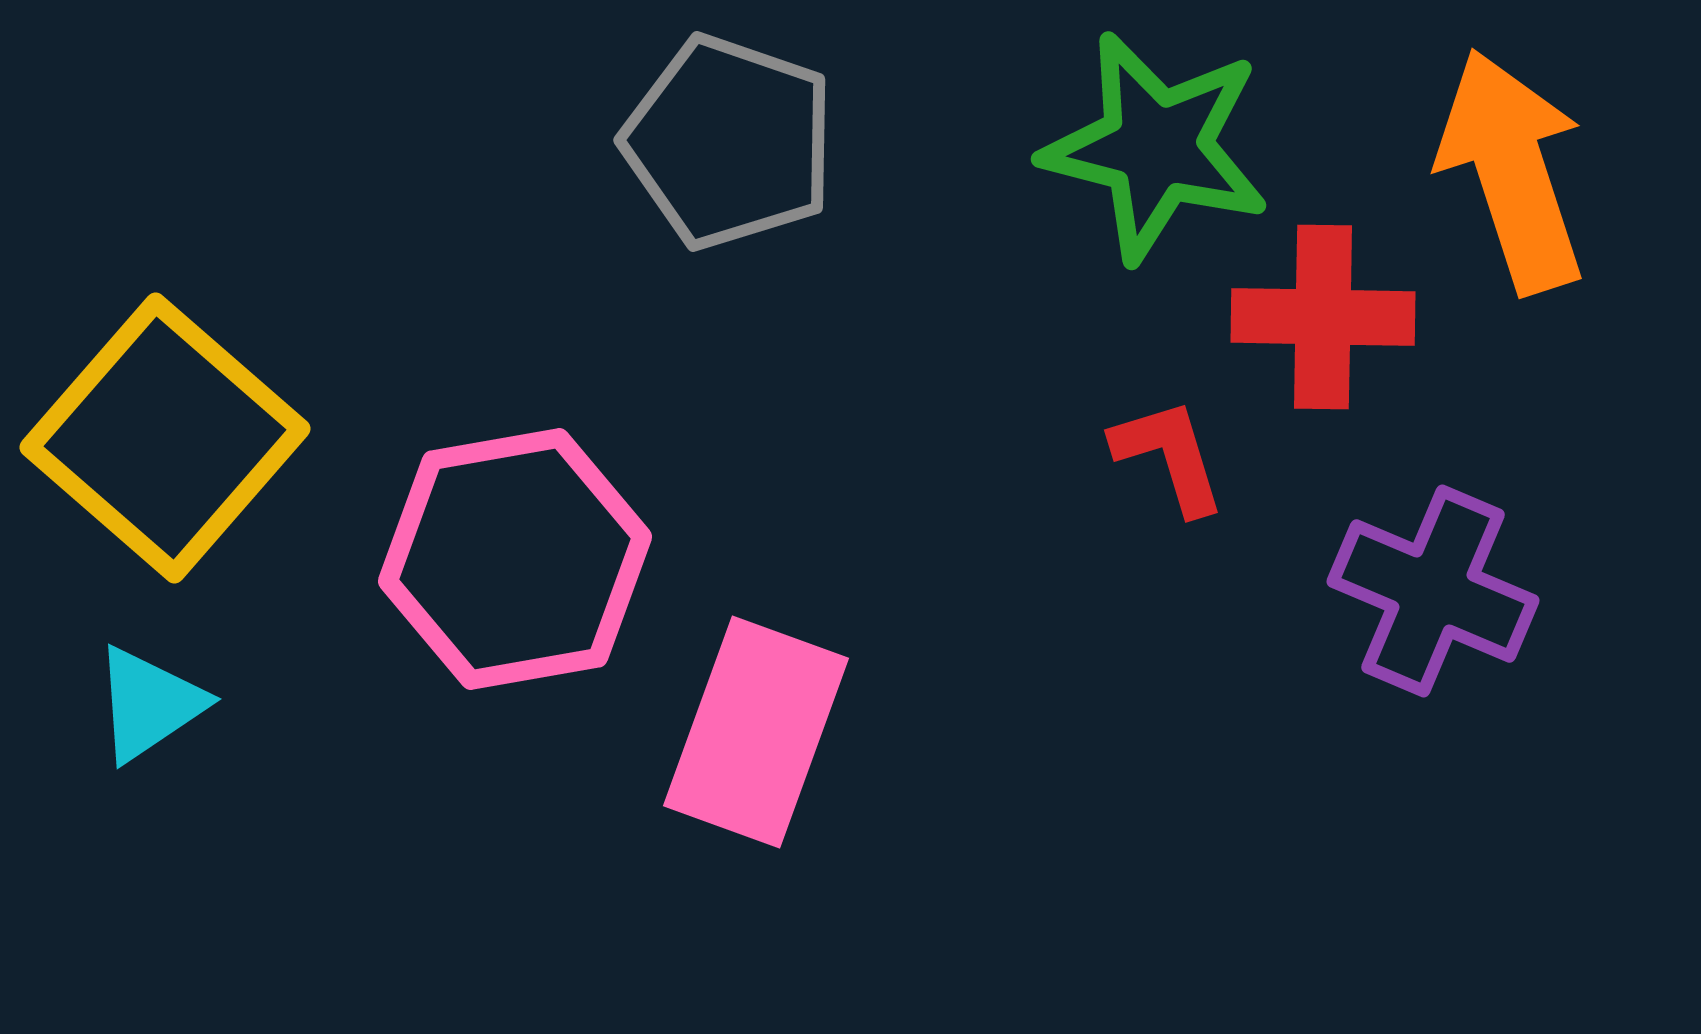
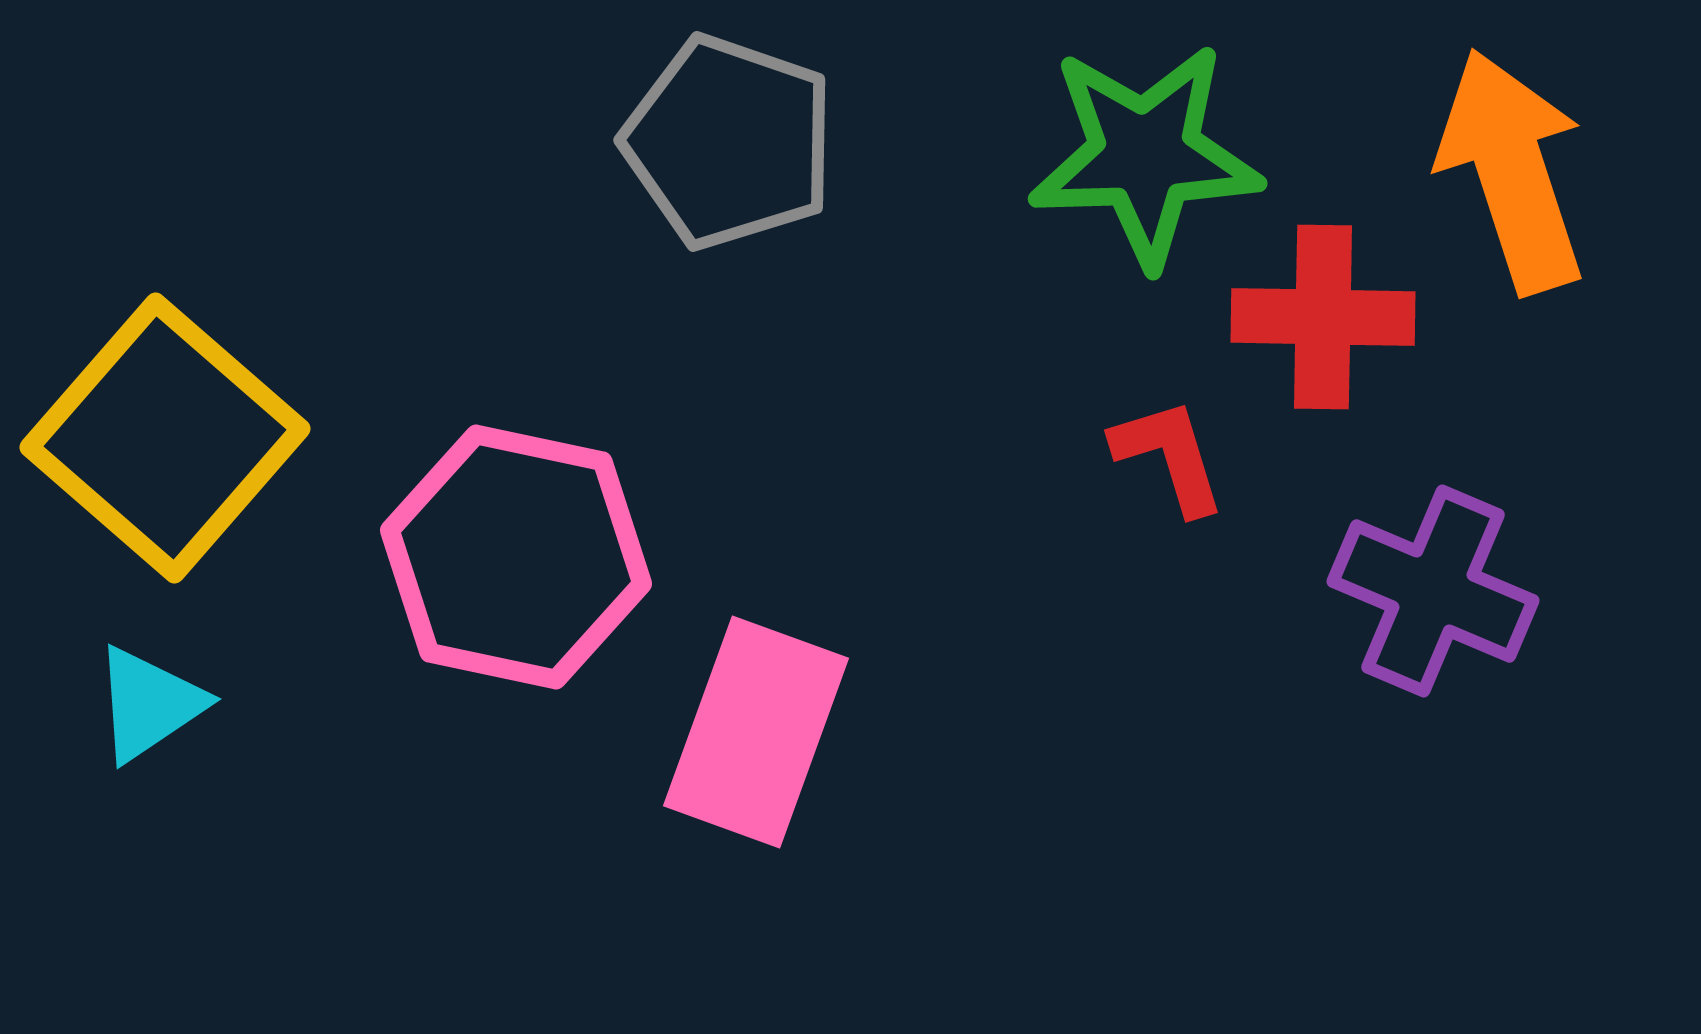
green star: moved 11 px left, 8 px down; rotated 16 degrees counterclockwise
pink hexagon: moved 1 px right, 2 px up; rotated 22 degrees clockwise
